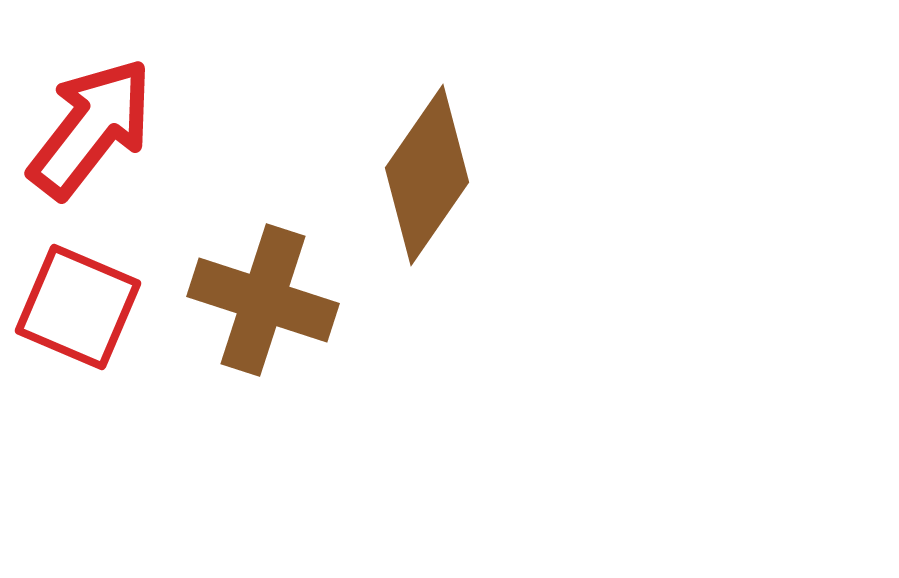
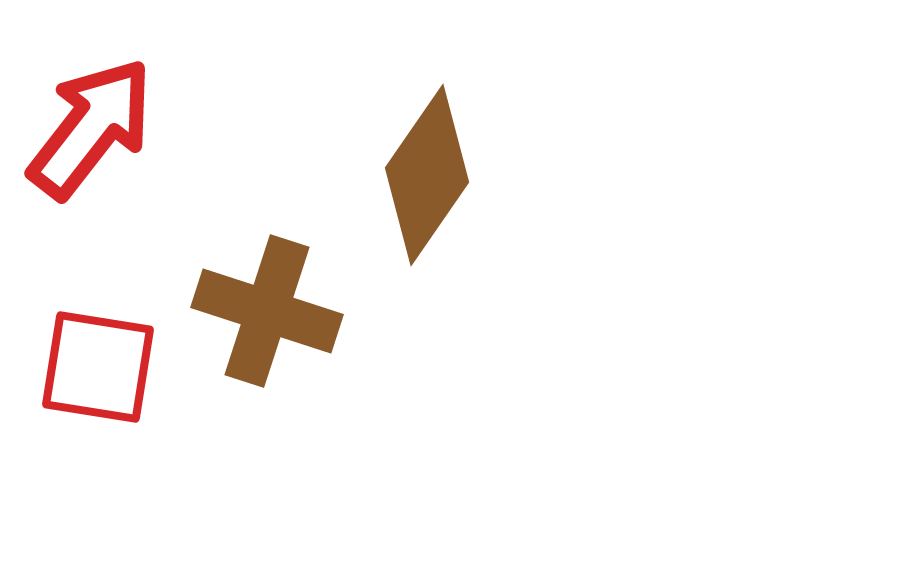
brown cross: moved 4 px right, 11 px down
red square: moved 20 px right, 60 px down; rotated 14 degrees counterclockwise
